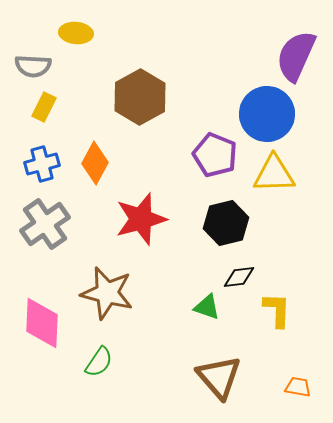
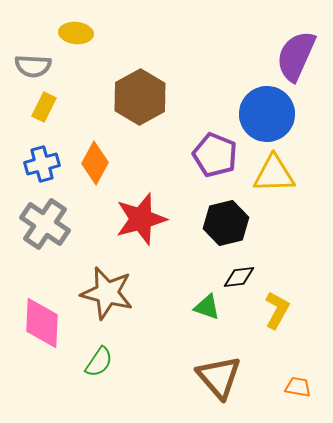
gray cross: rotated 21 degrees counterclockwise
yellow L-shape: rotated 27 degrees clockwise
